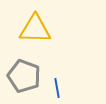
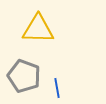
yellow triangle: moved 3 px right
